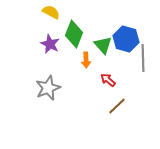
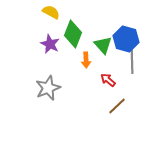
green diamond: moved 1 px left
gray line: moved 11 px left, 2 px down
